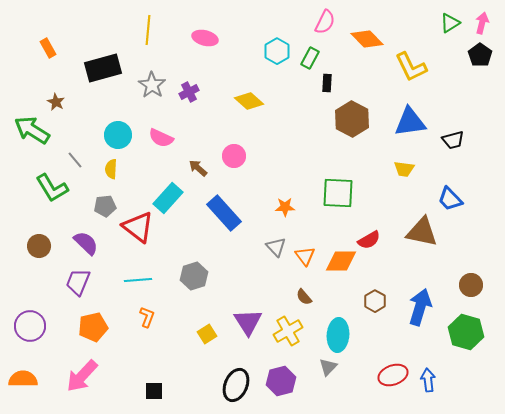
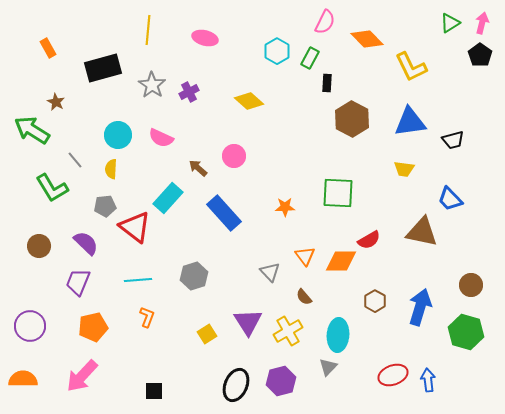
red triangle at (138, 227): moved 3 px left
gray triangle at (276, 247): moved 6 px left, 25 px down
